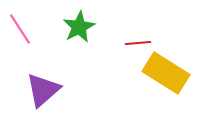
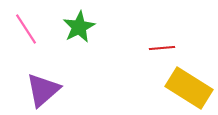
pink line: moved 6 px right
red line: moved 24 px right, 5 px down
yellow rectangle: moved 23 px right, 15 px down
